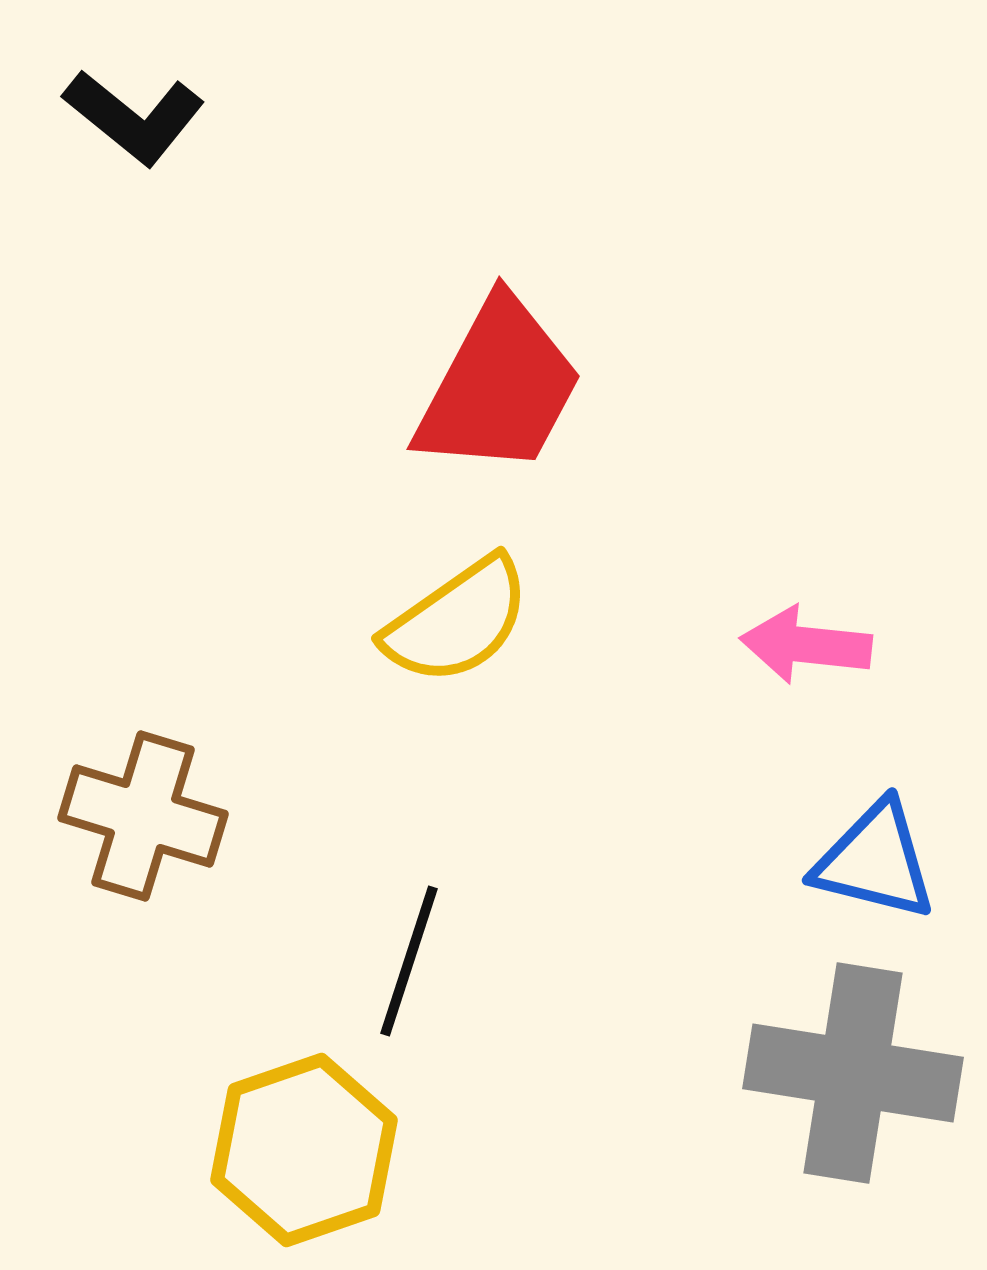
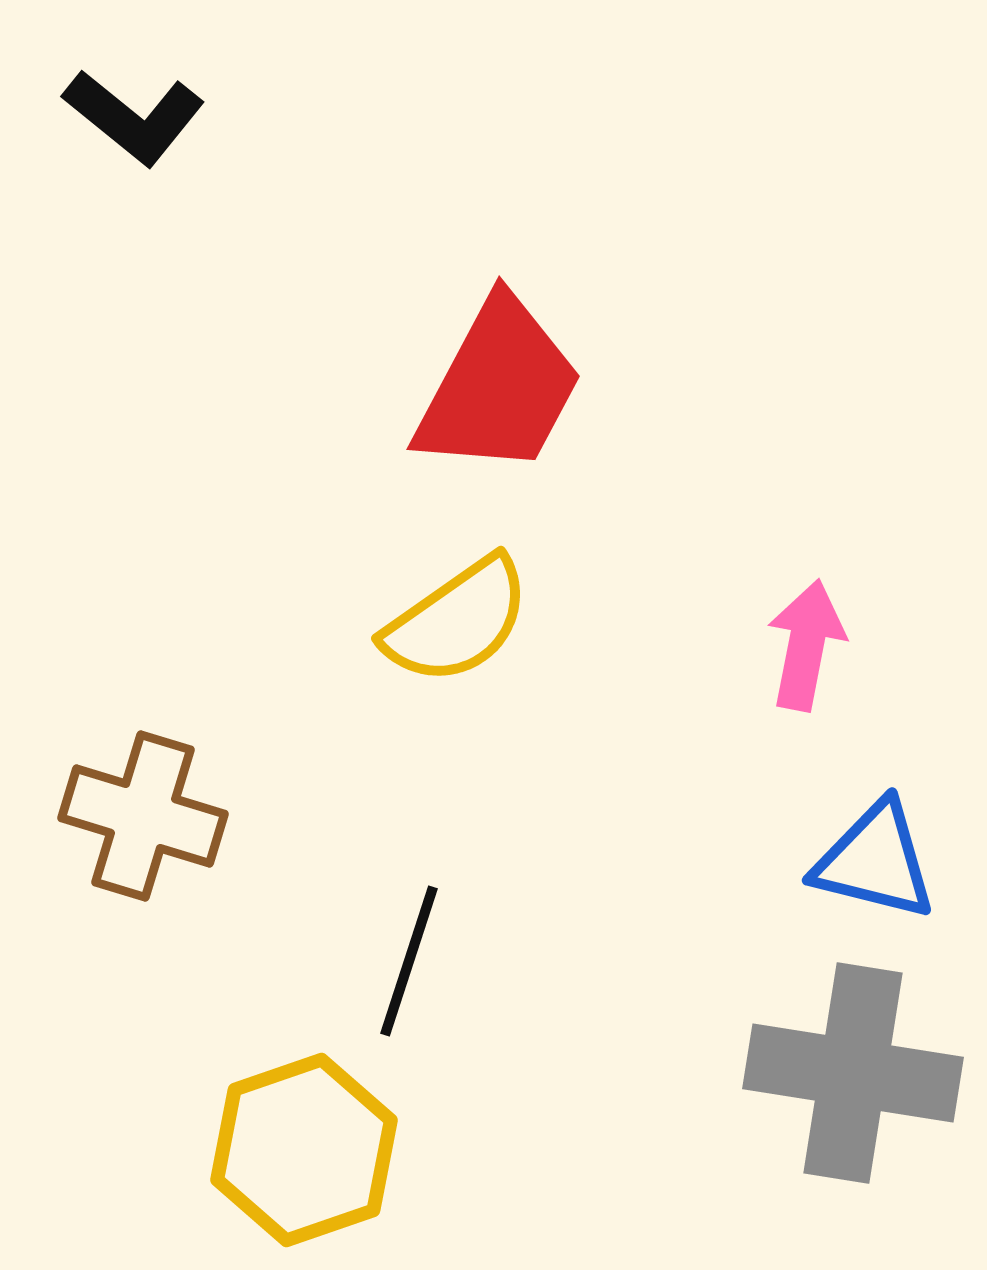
pink arrow: rotated 95 degrees clockwise
